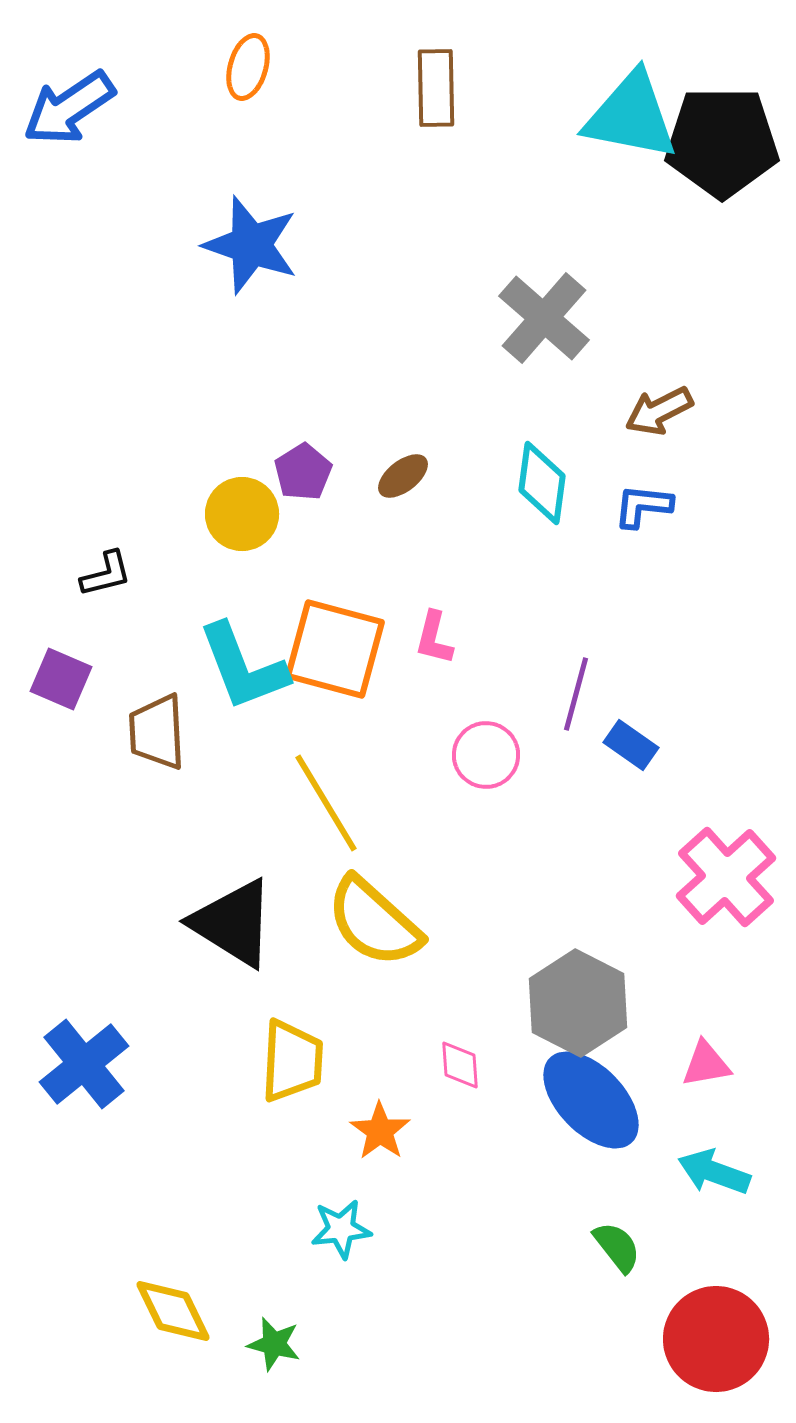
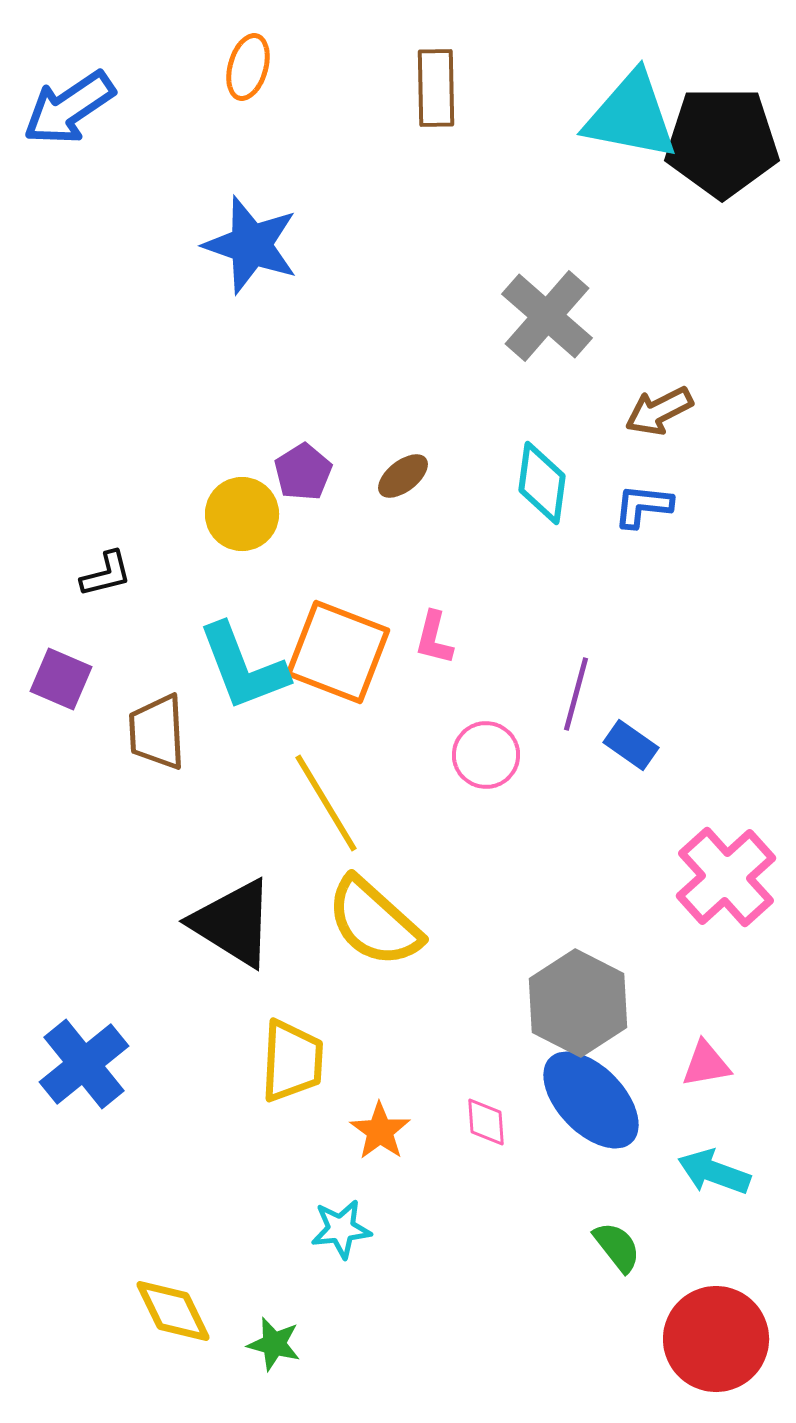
gray cross: moved 3 px right, 2 px up
orange square: moved 3 px right, 3 px down; rotated 6 degrees clockwise
pink diamond: moved 26 px right, 57 px down
